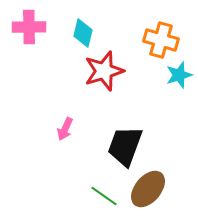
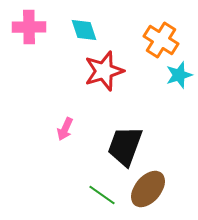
cyan diamond: moved 1 px right, 3 px up; rotated 32 degrees counterclockwise
orange cross: rotated 16 degrees clockwise
green line: moved 2 px left, 1 px up
